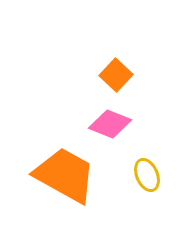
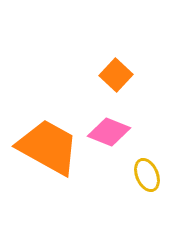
pink diamond: moved 1 px left, 8 px down
orange trapezoid: moved 17 px left, 28 px up
